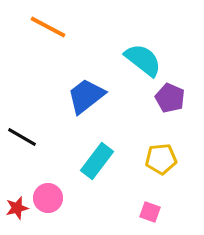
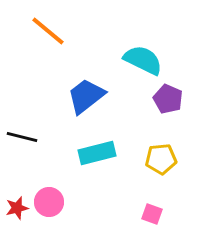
orange line: moved 4 px down; rotated 12 degrees clockwise
cyan semicircle: rotated 12 degrees counterclockwise
purple pentagon: moved 2 px left, 1 px down
black line: rotated 16 degrees counterclockwise
cyan rectangle: moved 8 px up; rotated 39 degrees clockwise
pink circle: moved 1 px right, 4 px down
pink square: moved 2 px right, 2 px down
